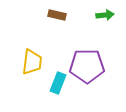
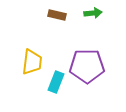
green arrow: moved 12 px left, 2 px up
cyan rectangle: moved 2 px left, 1 px up
